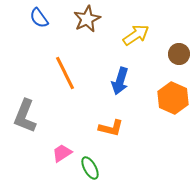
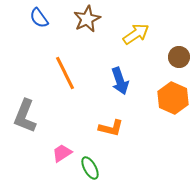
yellow arrow: moved 1 px up
brown circle: moved 3 px down
blue arrow: rotated 36 degrees counterclockwise
